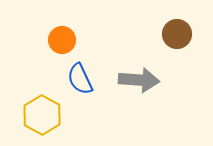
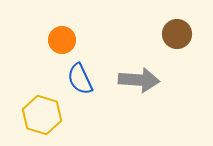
yellow hexagon: rotated 12 degrees counterclockwise
